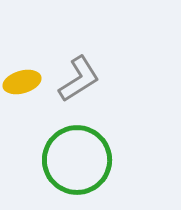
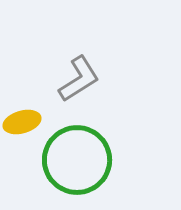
yellow ellipse: moved 40 px down
